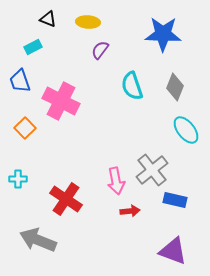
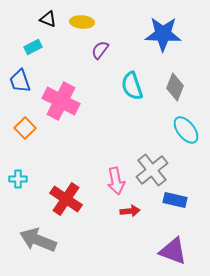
yellow ellipse: moved 6 px left
